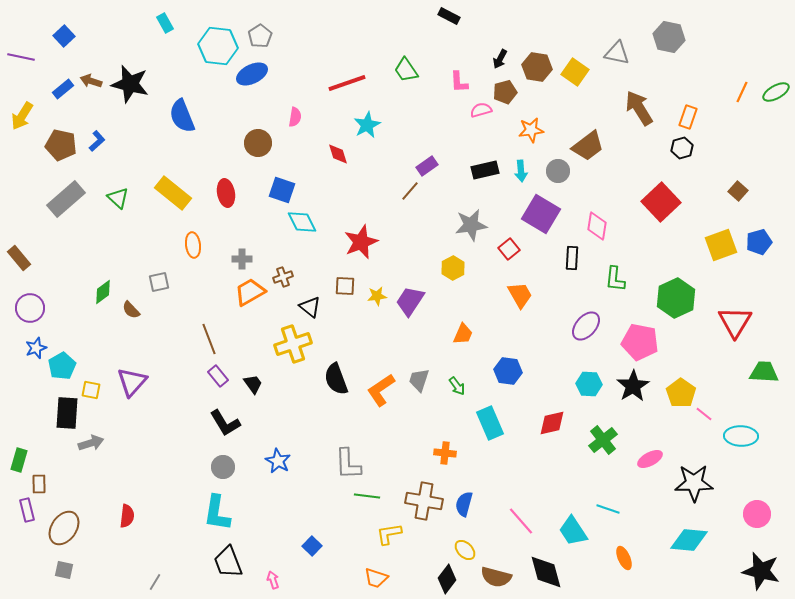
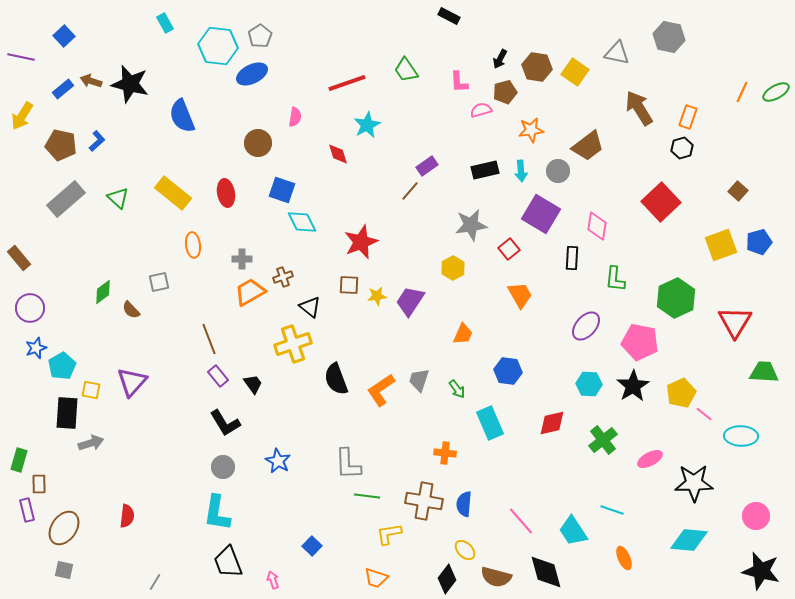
brown square at (345, 286): moved 4 px right, 1 px up
green arrow at (457, 386): moved 3 px down
yellow pentagon at (681, 393): rotated 12 degrees clockwise
blue semicircle at (464, 504): rotated 10 degrees counterclockwise
cyan line at (608, 509): moved 4 px right, 1 px down
pink circle at (757, 514): moved 1 px left, 2 px down
